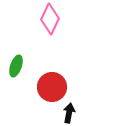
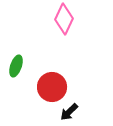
pink diamond: moved 14 px right
black arrow: moved 1 px up; rotated 144 degrees counterclockwise
